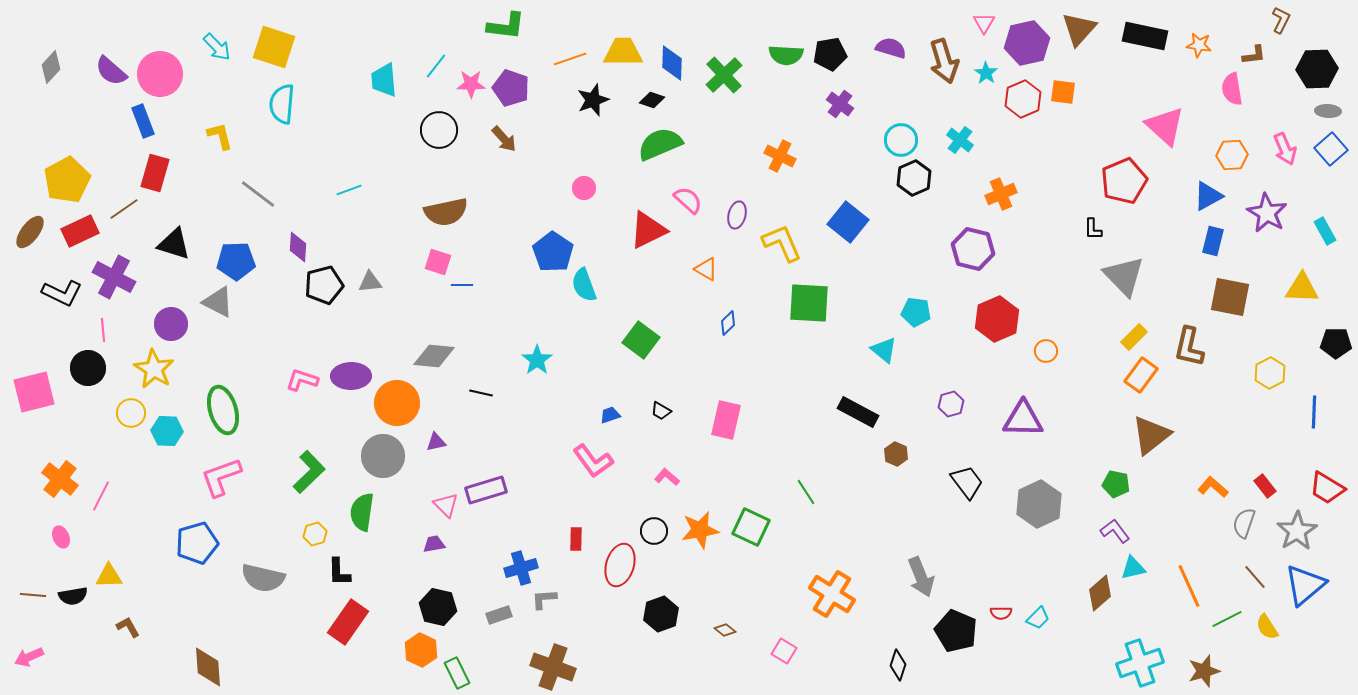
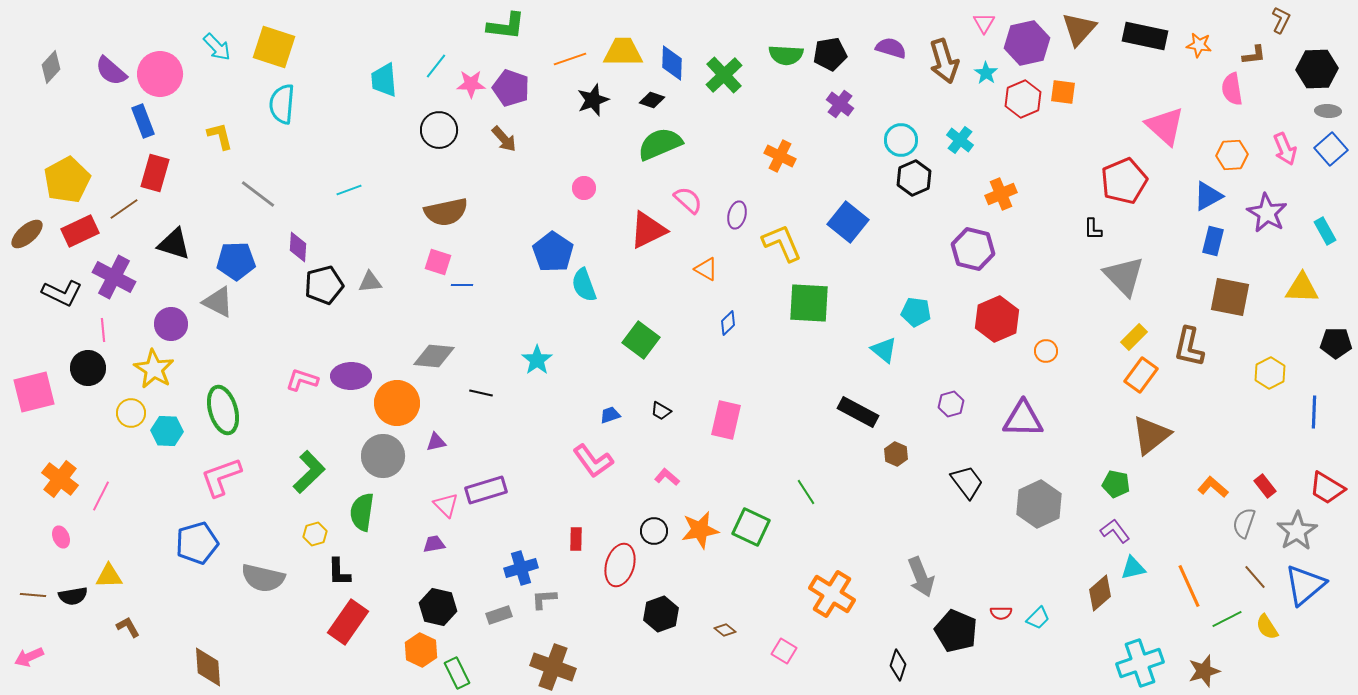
brown ellipse at (30, 232): moved 3 px left, 2 px down; rotated 12 degrees clockwise
